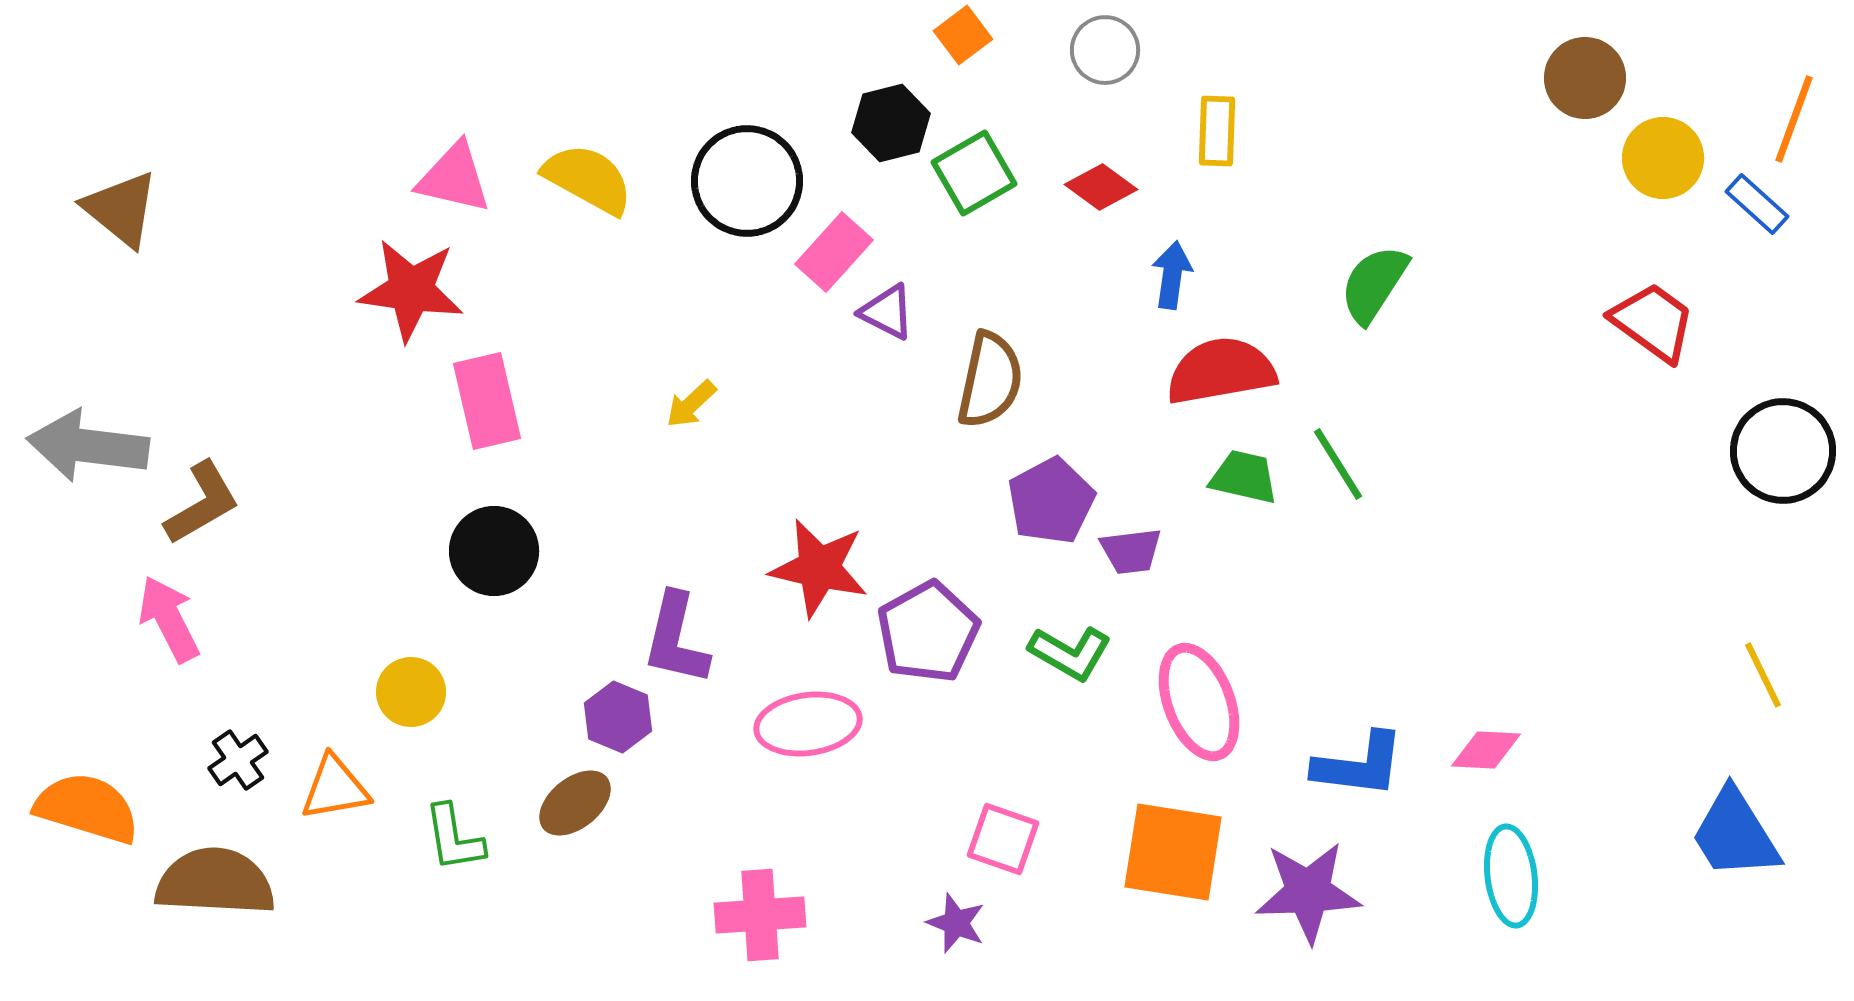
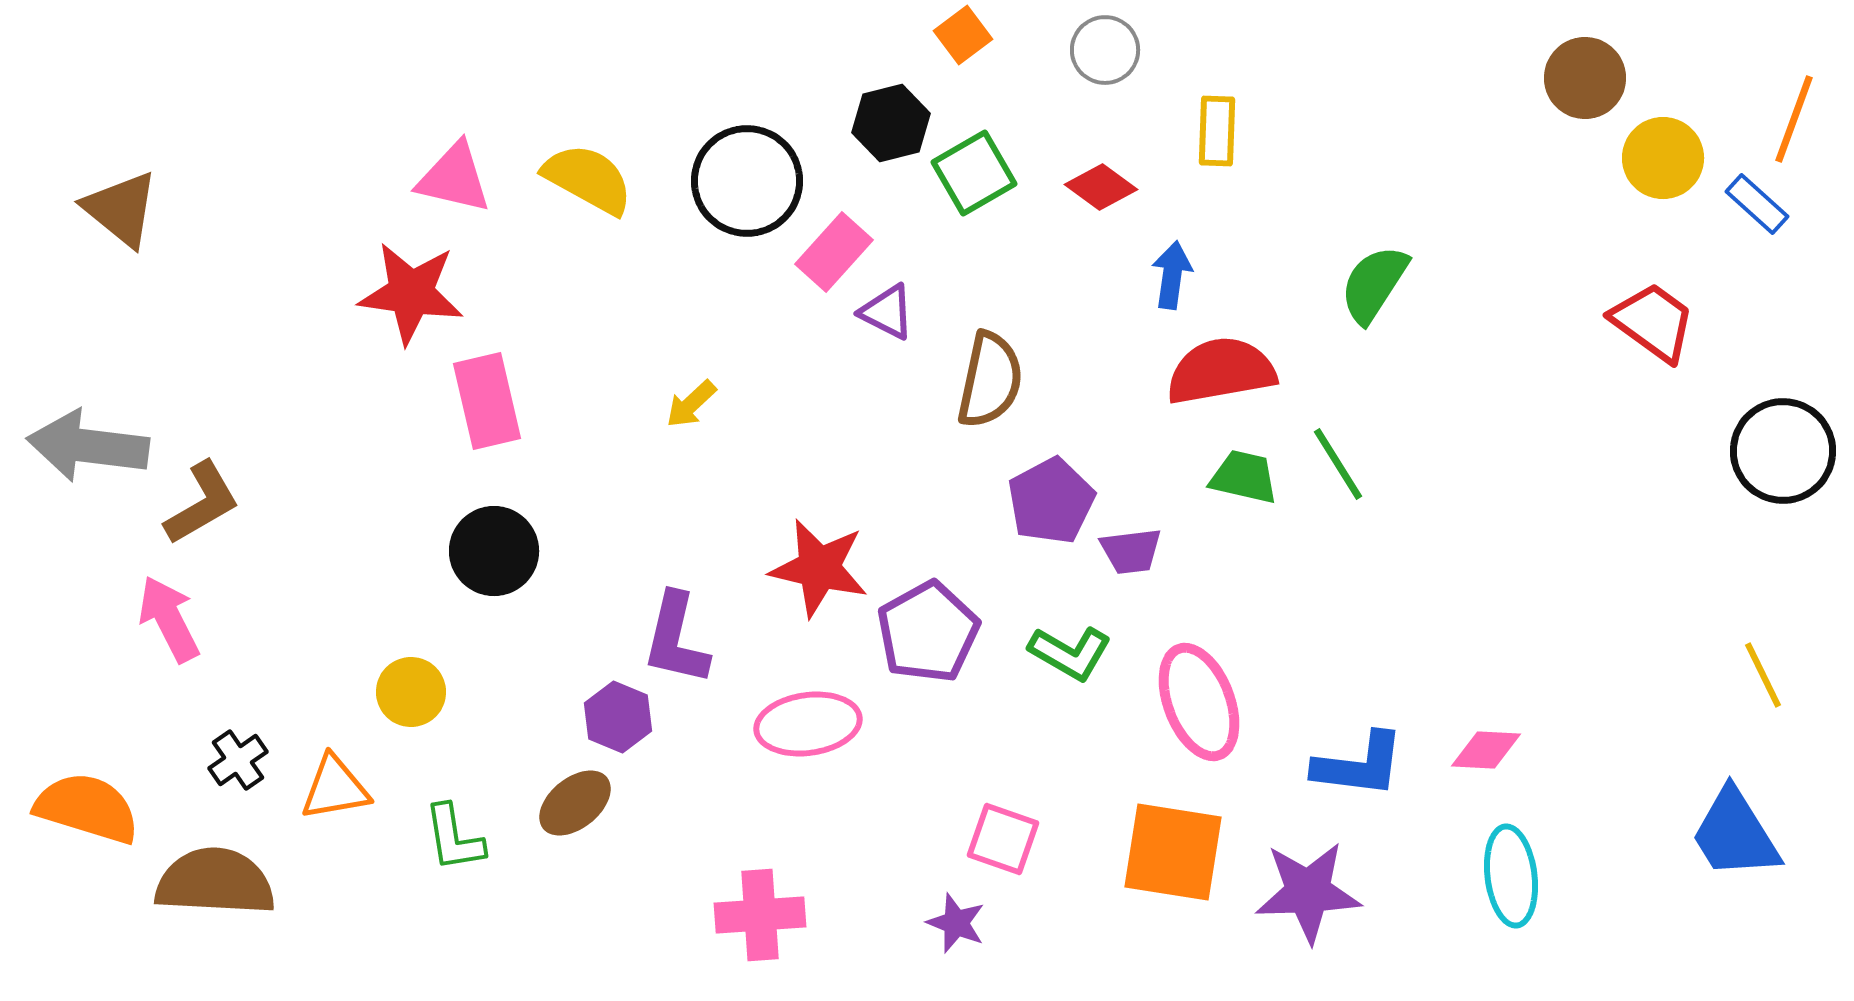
red star at (411, 290): moved 3 px down
